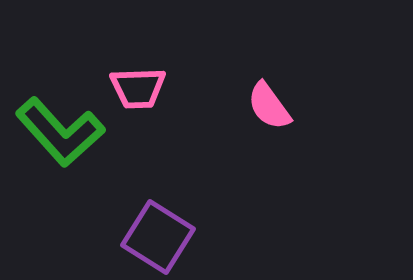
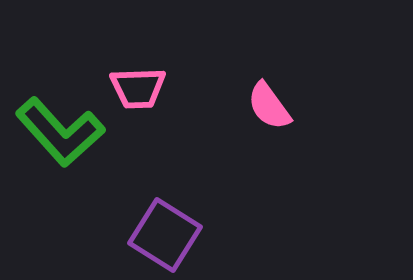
purple square: moved 7 px right, 2 px up
